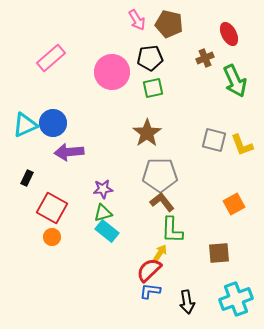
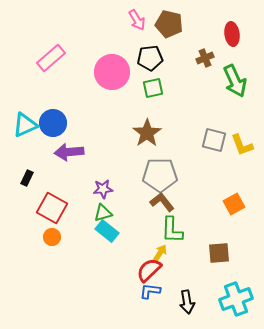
red ellipse: moved 3 px right; rotated 20 degrees clockwise
